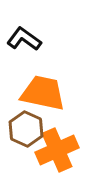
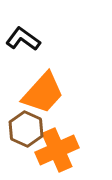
black L-shape: moved 1 px left
orange trapezoid: rotated 120 degrees clockwise
